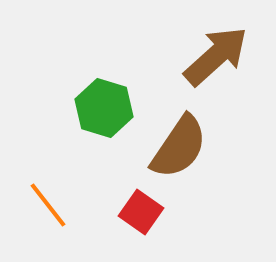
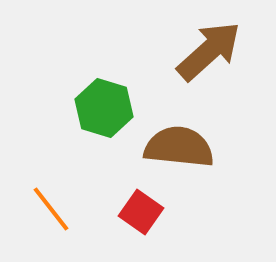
brown arrow: moved 7 px left, 5 px up
brown semicircle: rotated 118 degrees counterclockwise
orange line: moved 3 px right, 4 px down
